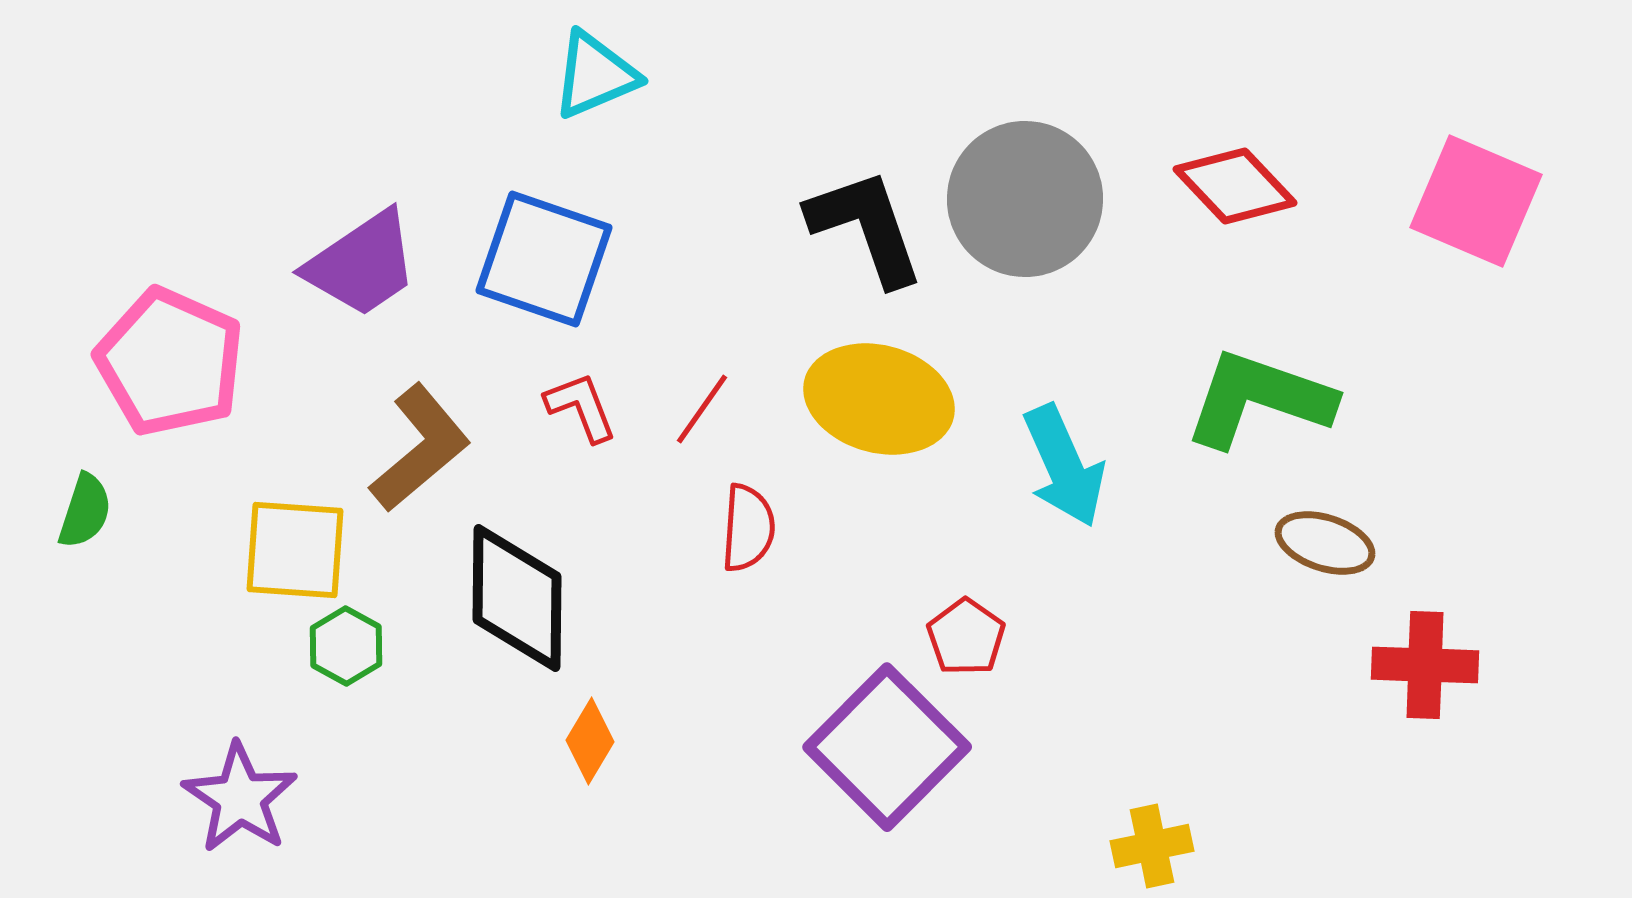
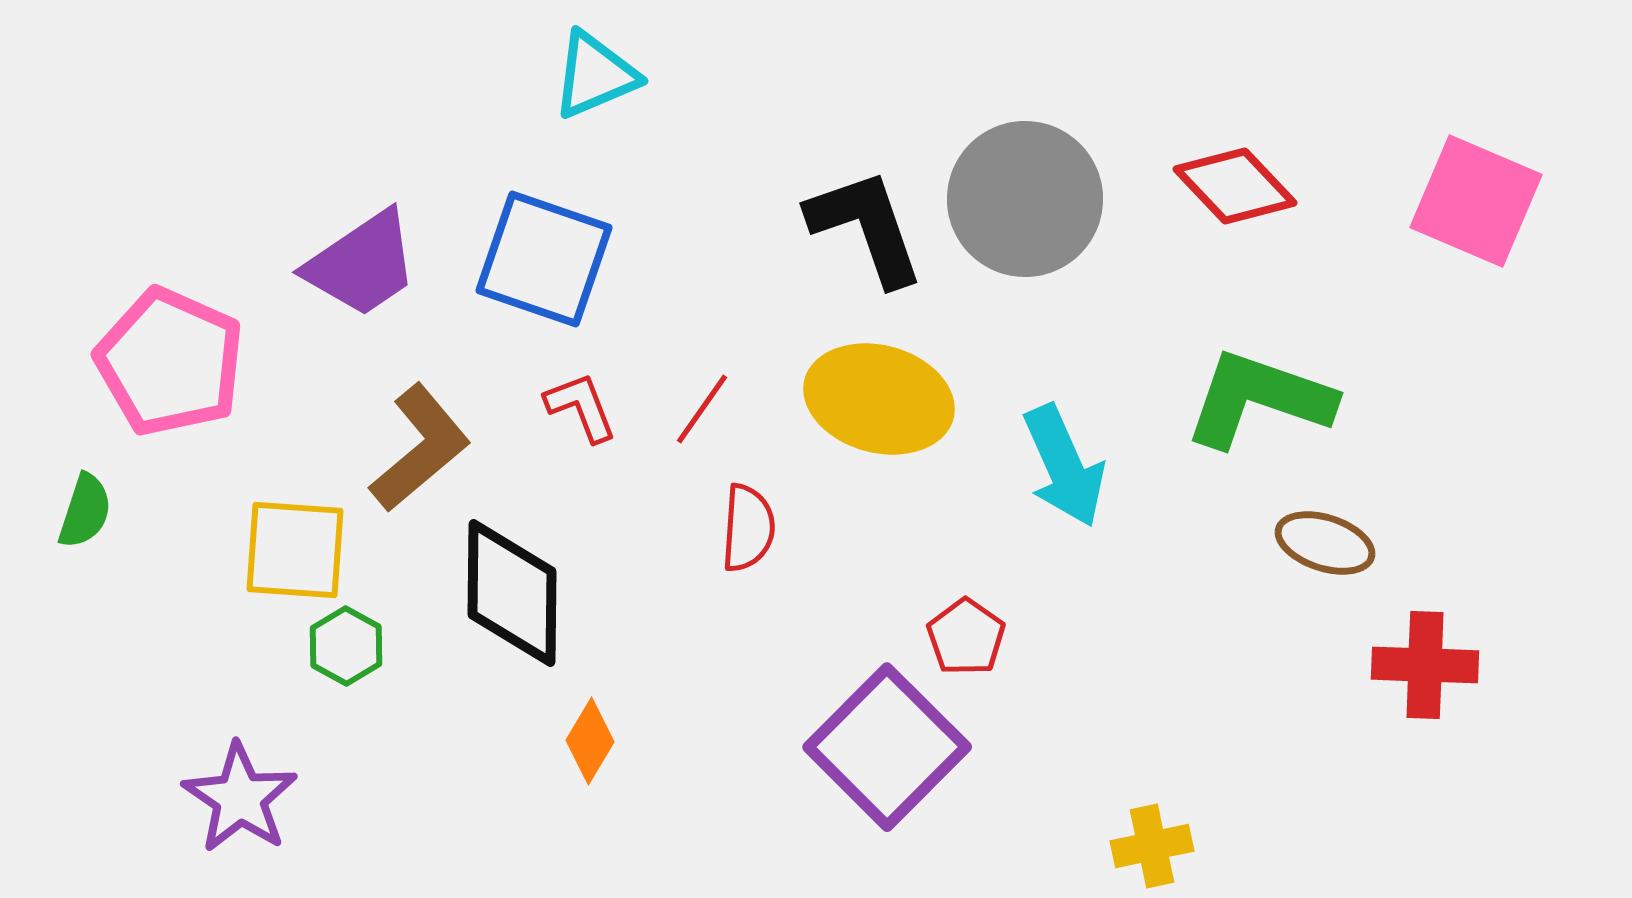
black diamond: moved 5 px left, 5 px up
